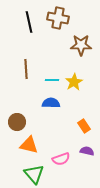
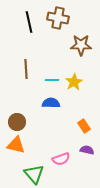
orange triangle: moved 13 px left
purple semicircle: moved 1 px up
